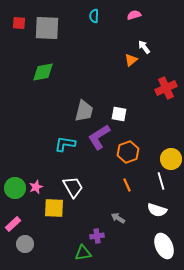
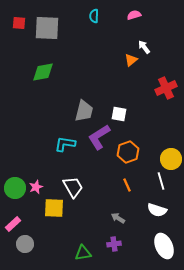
purple cross: moved 17 px right, 8 px down
